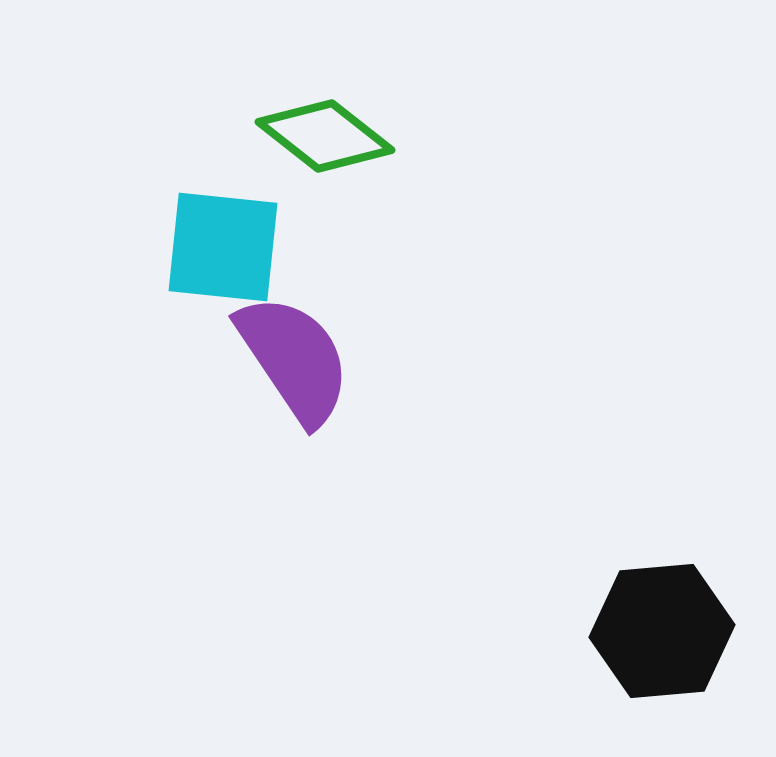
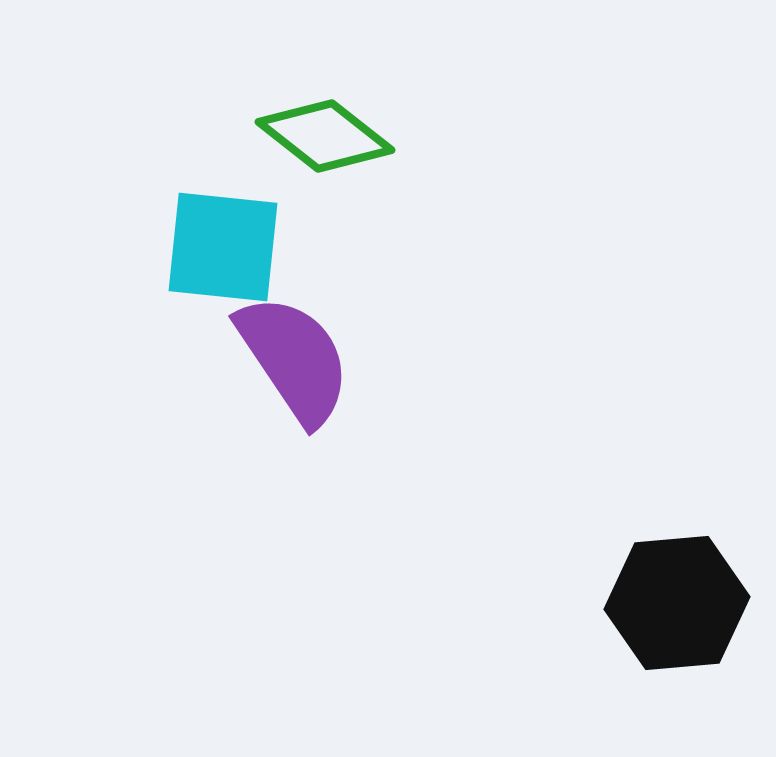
black hexagon: moved 15 px right, 28 px up
